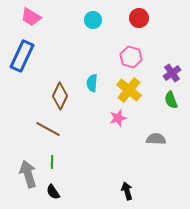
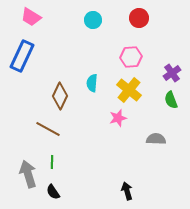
pink hexagon: rotated 20 degrees counterclockwise
